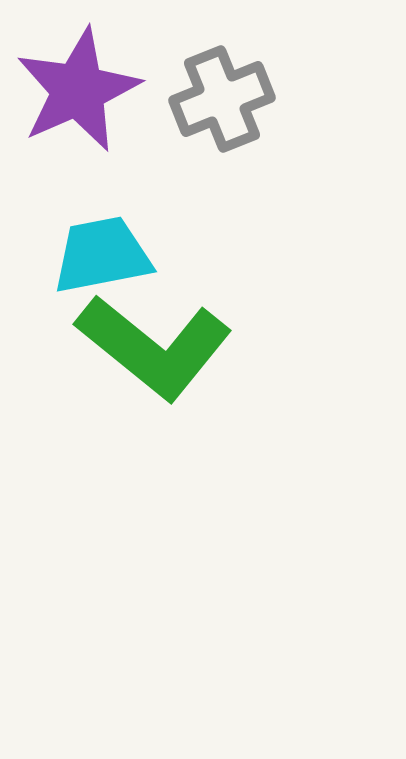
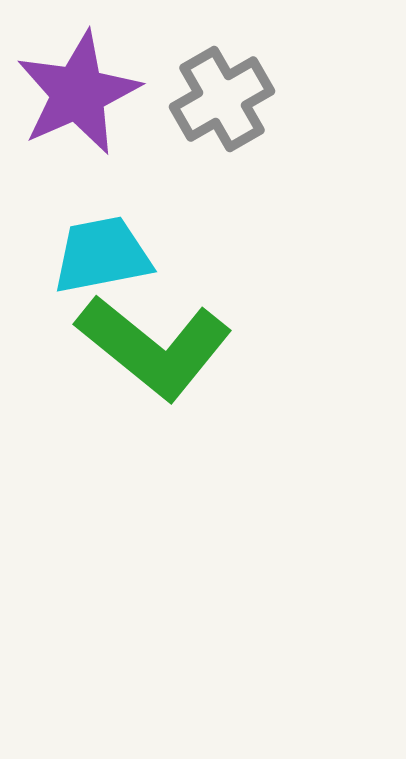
purple star: moved 3 px down
gray cross: rotated 8 degrees counterclockwise
